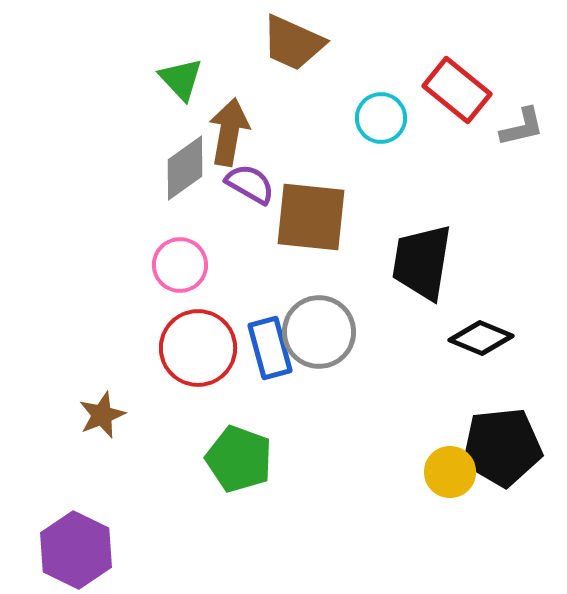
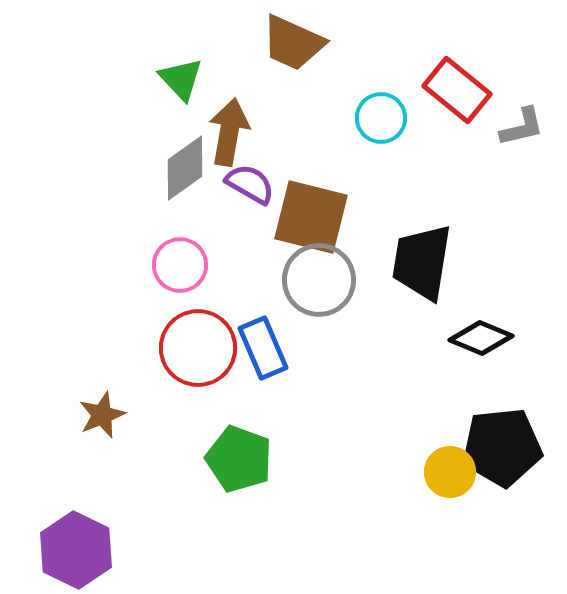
brown square: rotated 8 degrees clockwise
gray circle: moved 52 px up
blue rectangle: moved 7 px left; rotated 8 degrees counterclockwise
